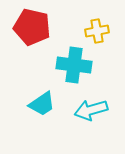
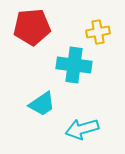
red pentagon: rotated 18 degrees counterclockwise
yellow cross: moved 1 px right, 1 px down
cyan arrow: moved 9 px left, 19 px down
